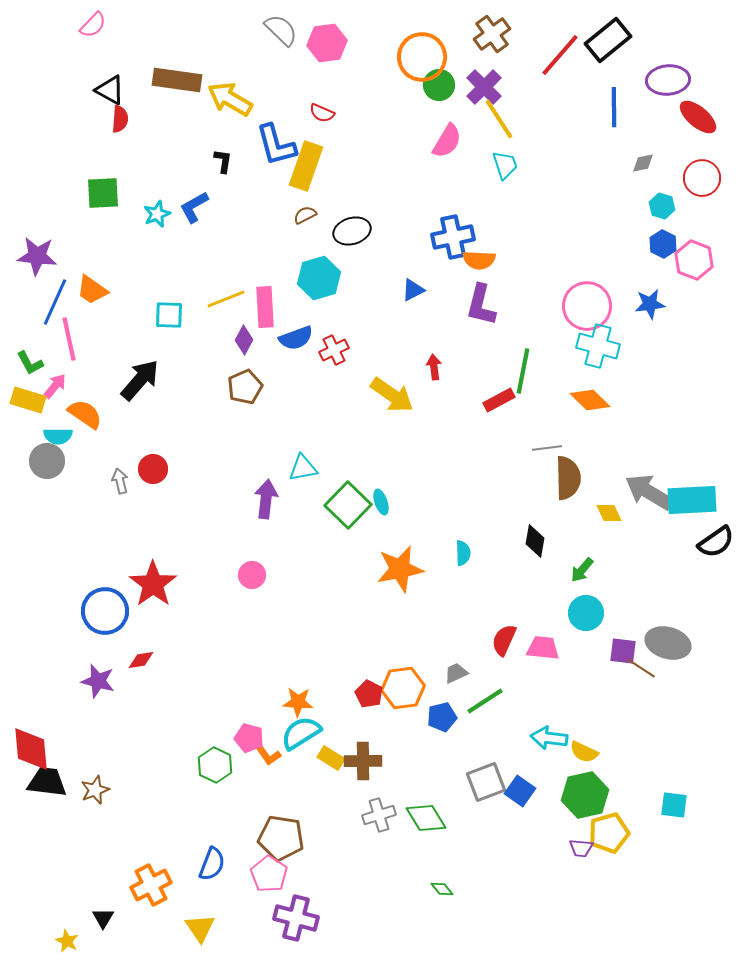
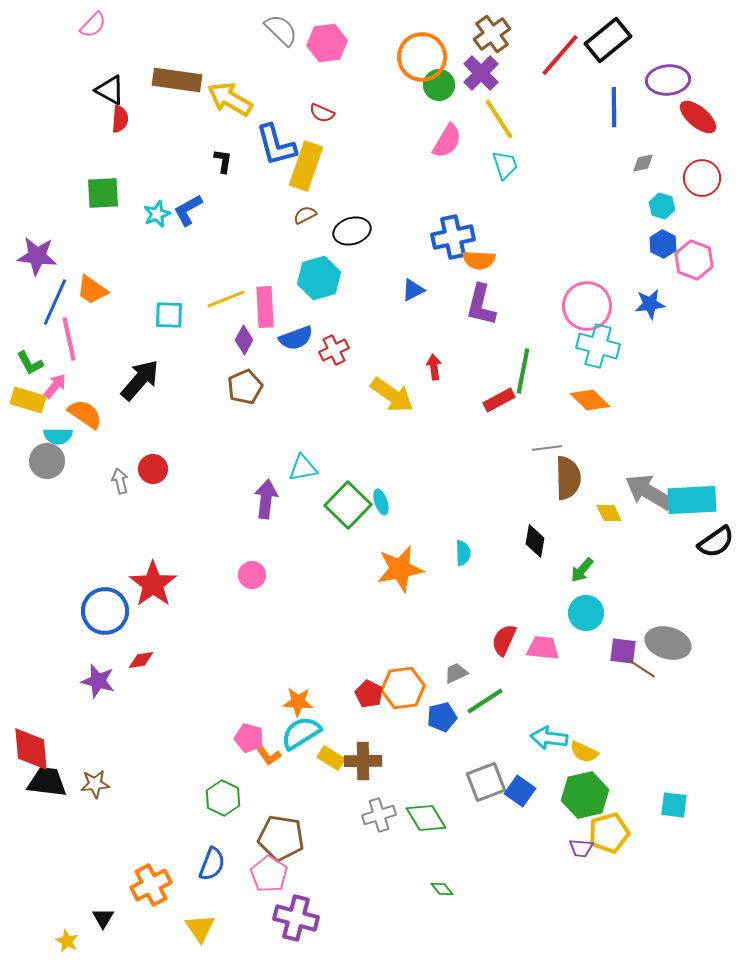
purple cross at (484, 87): moved 3 px left, 14 px up
blue L-shape at (194, 207): moved 6 px left, 3 px down
green hexagon at (215, 765): moved 8 px right, 33 px down
brown star at (95, 790): moved 6 px up; rotated 16 degrees clockwise
